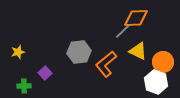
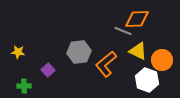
orange diamond: moved 1 px right, 1 px down
gray line: rotated 66 degrees clockwise
yellow star: rotated 24 degrees clockwise
orange circle: moved 1 px left, 2 px up
purple square: moved 3 px right, 3 px up
white hexagon: moved 9 px left, 2 px up
